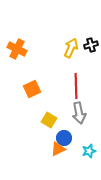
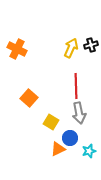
orange square: moved 3 px left, 9 px down; rotated 24 degrees counterclockwise
yellow square: moved 2 px right, 2 px down
blue circle: moved 6 px right
